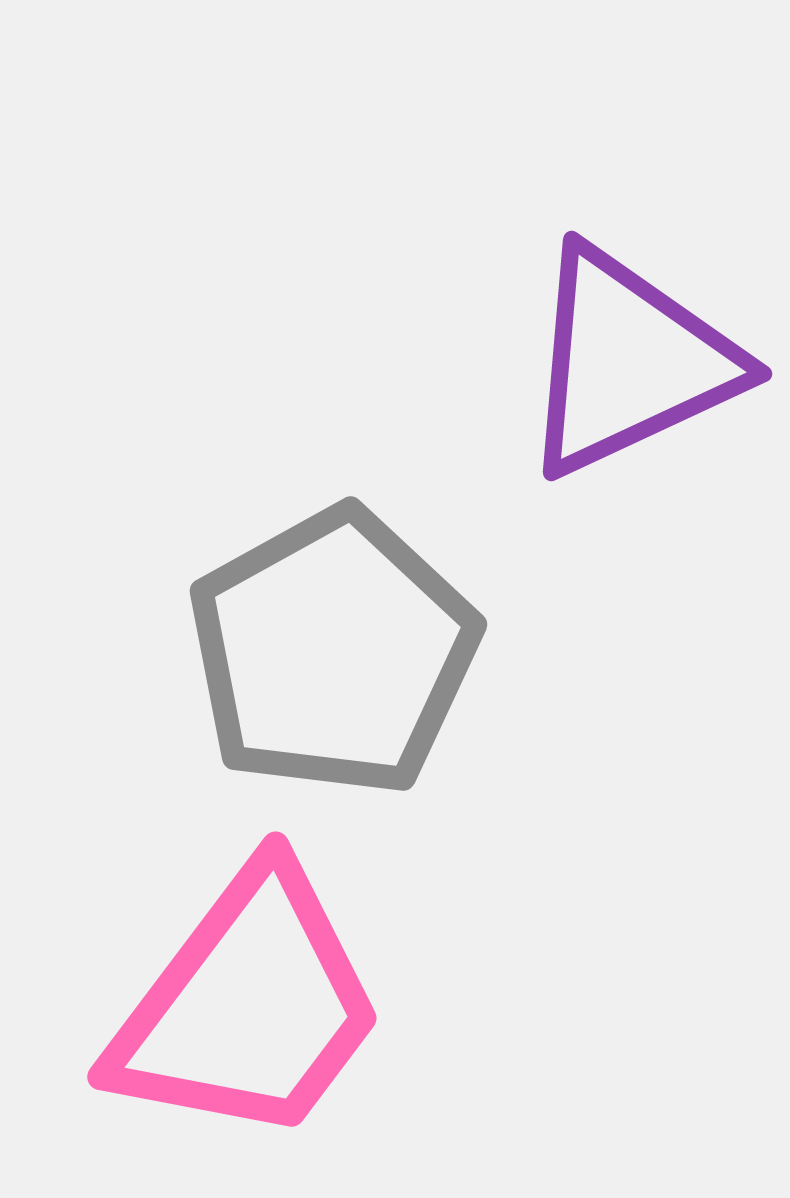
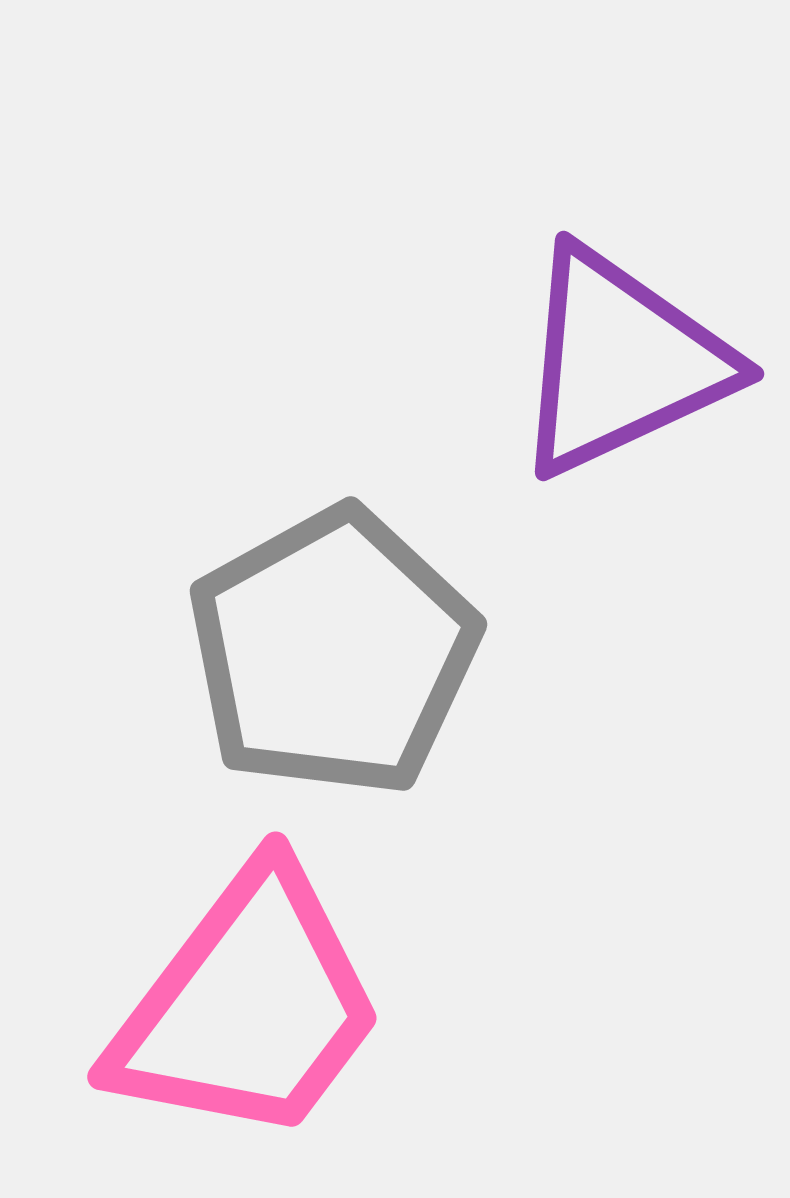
purple triangle: moved 8 px left
